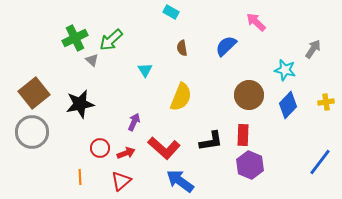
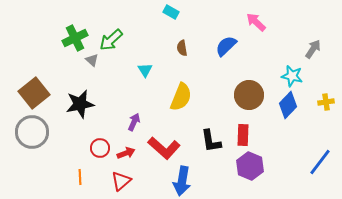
cyan star: moved 7 px right, 6 px down
black L-shape: rotated 90 degrees clockwise
purple hexagon: moved 1 px down
blue arrow: moved 2 px right; rotated 116 degrees counterclockwise
